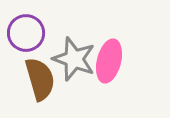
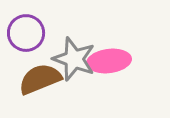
pink ellipse: rotated 69 degrees clockwise
brown semicircle: rotated 96 degrees counterclockwise
